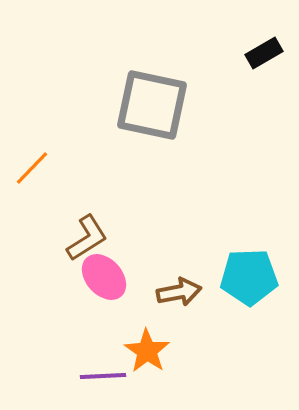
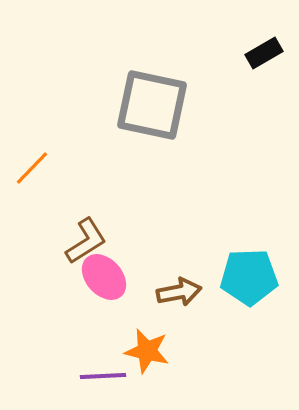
brown L-shape: moved 1 px left, 3 px down
orange star: rotated 21 degrees counterclockwise
